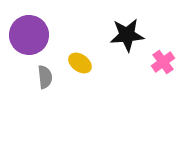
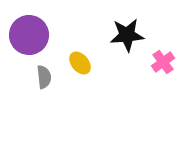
yellow ellipse: rotated 15 degrees clockwise
gray semicircle: moved 1 px left
